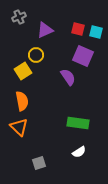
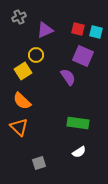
orange semicircle: rotated 144 degrees clockwise
